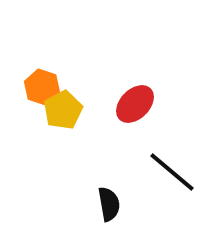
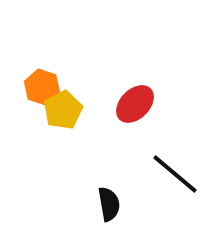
black line: moved 3 px right, 2 px down
